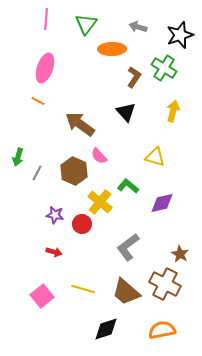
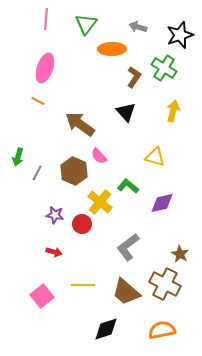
yellow line: moved 4 px up; rotated 15 degrees counterclockwise
